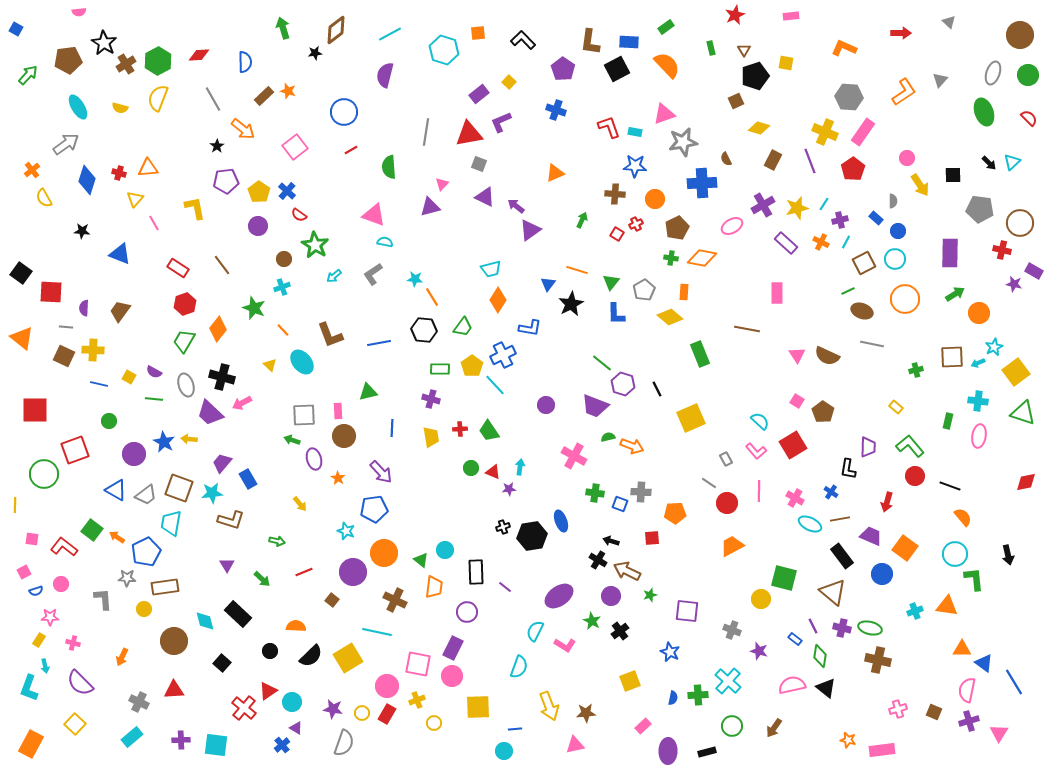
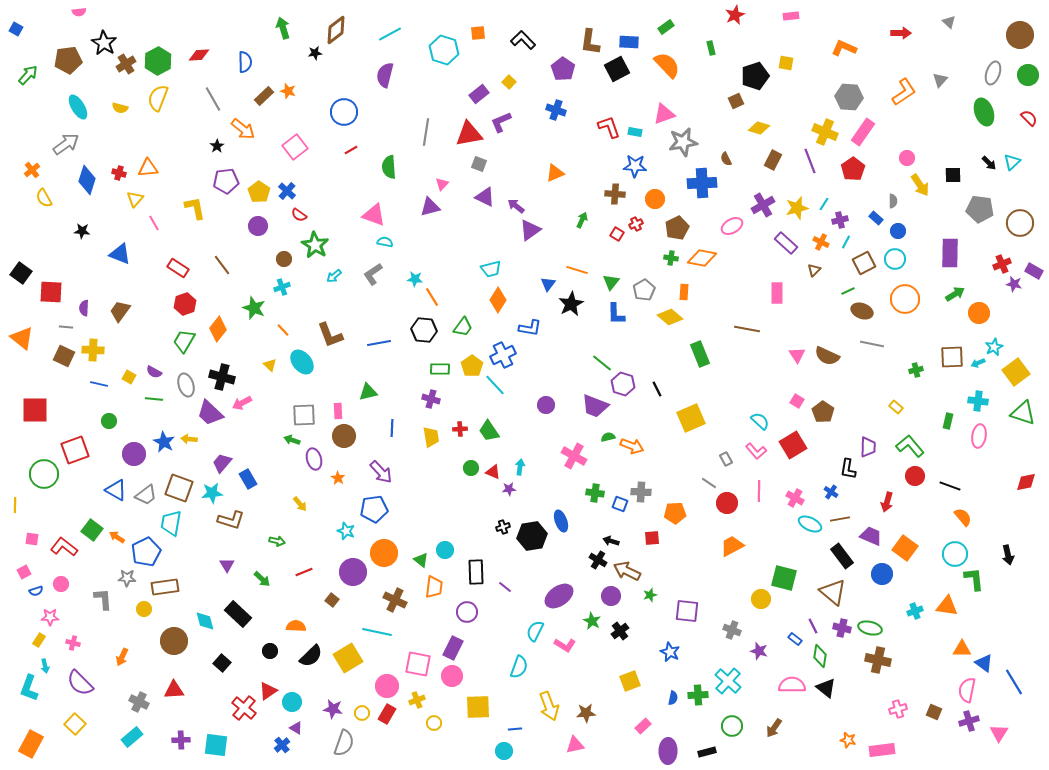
brown triangle at (744, 50): moved 70 px right, 220 px down; rotated 16 degrees clockwise
red cross at (1002, 250): moved 14 px down; rotated 36 degrees counterclockwise
pink semicircle at (792, 685): rotated 12 degrees clockwise
